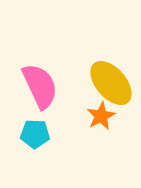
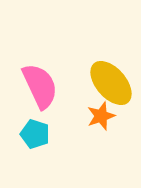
orange star: rotated 8 degrees clockwise
cyan pentagon: rotated 16 degrees clockwise
